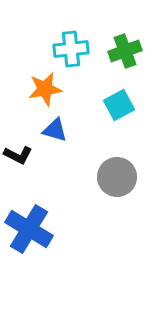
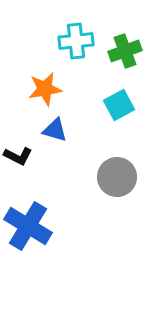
cyan cross: moved 5 px right, 8 px up
black L-shape: moved 1 px down
blue cross: moved 1 px left, 3 px up
